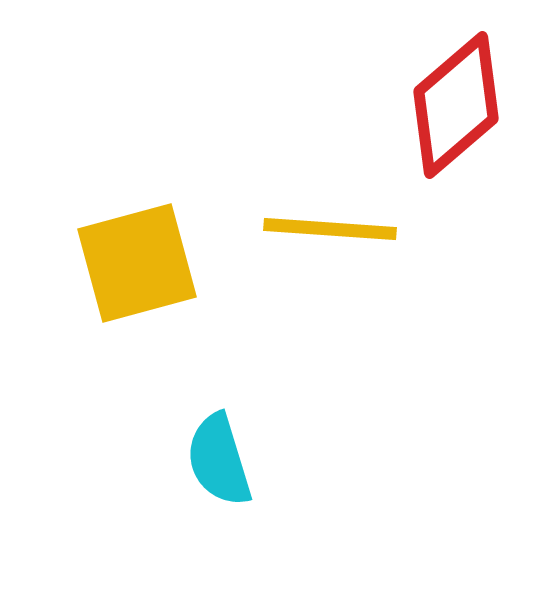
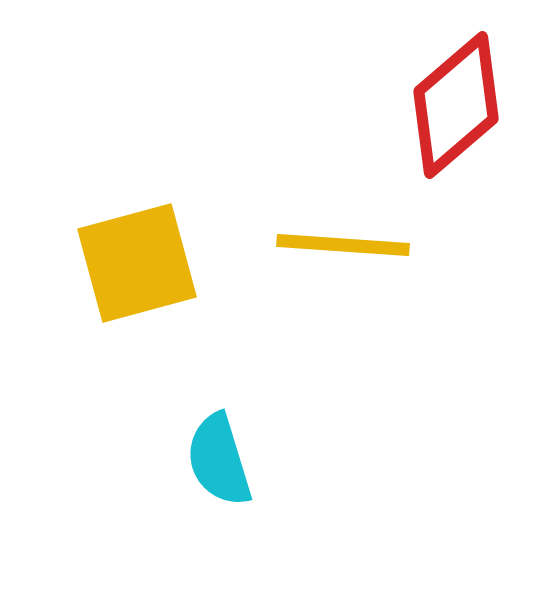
yellow line: moved 13 px right, 16 px down
